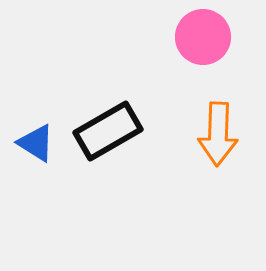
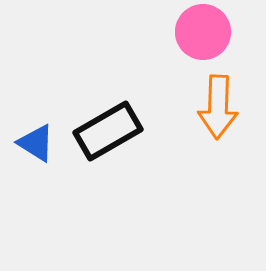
pink circle: moved 5 px up
orange arrow: moved 27 px up
